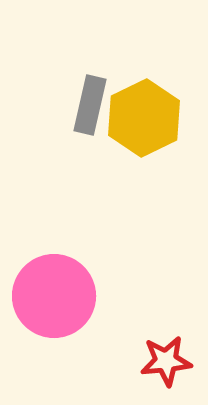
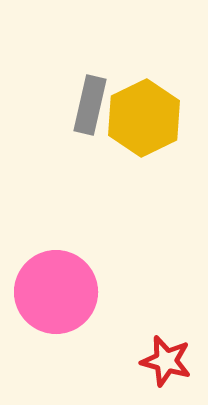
pink circle: moved 2 px right, 4 px up
red star: rotated 21 degrees clockwise
